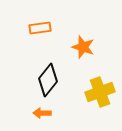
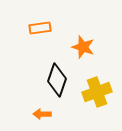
black diamond: moved 9 px right; rotated 20 degrees counterclockwise
yellow cross: moved 3 px left
orange arrow: moved 1 px down
